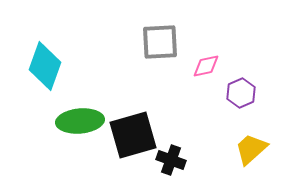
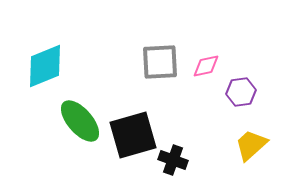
gray square: moved 20 px down
cyan diamond: rotated 48 degrees clockwise
purple hexagon: moved 1 px up; rotated 16 degrees clockwise
green ellipse: rotated 54 degrees clockwise
yellow trapezoid: moved 4 px up
black cross: moved 2 px right
